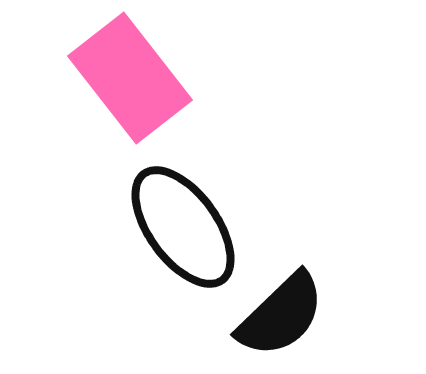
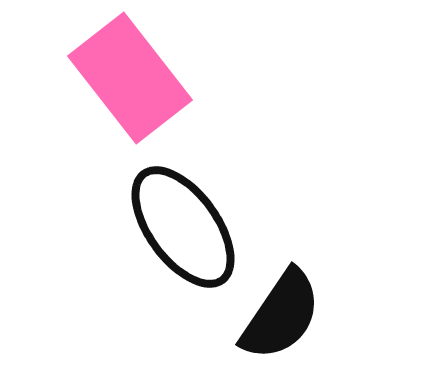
black semicircle: rotated 12 degrees counterclockwise
